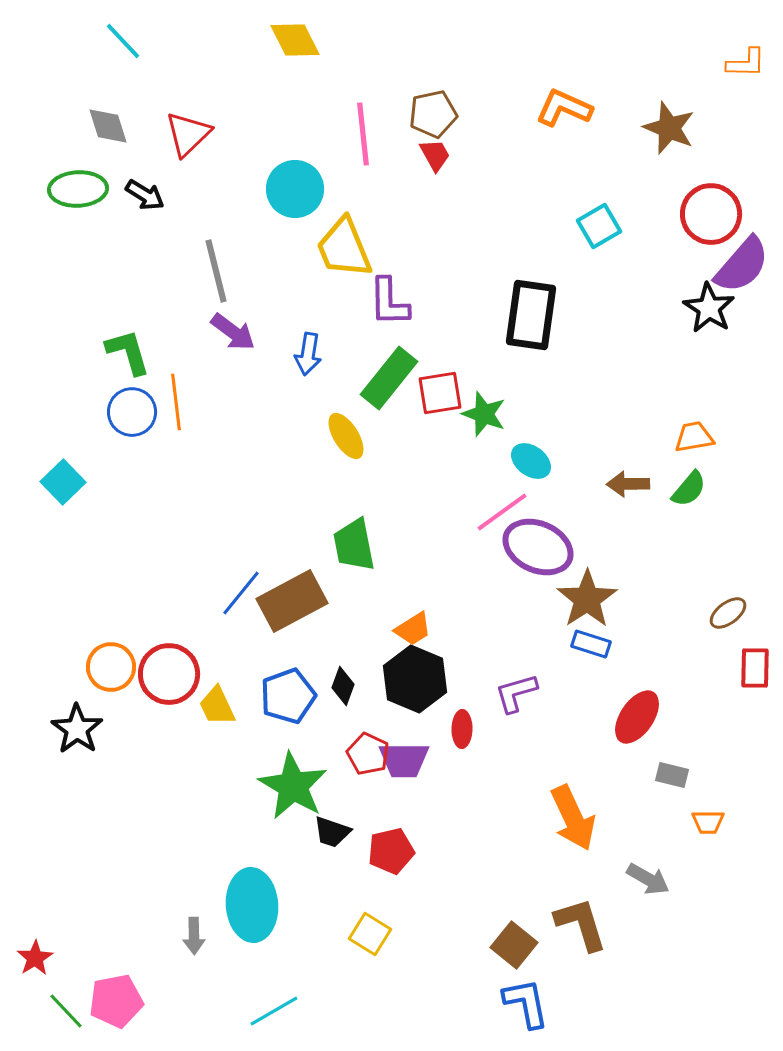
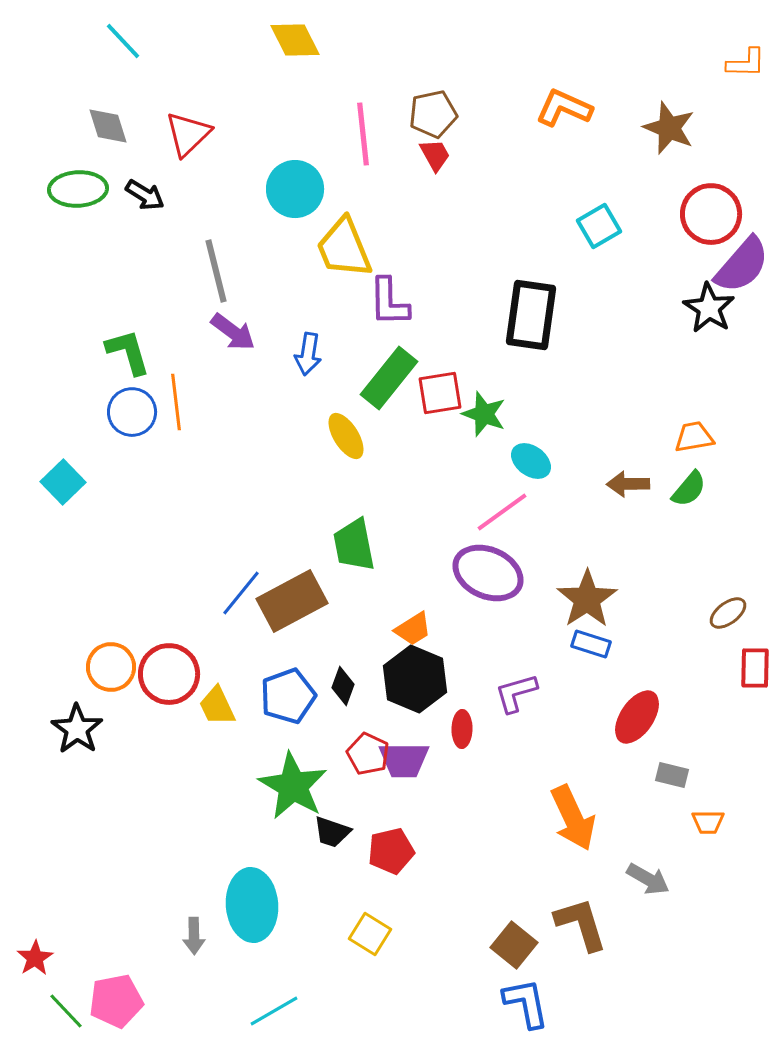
purple ellipse at (538, 547): moved 50 px left, 26 px down
